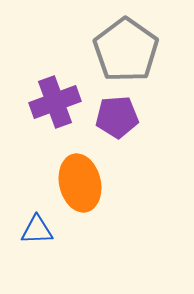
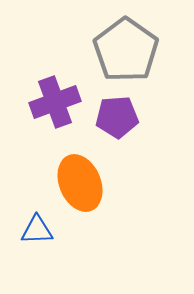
orange ellipse: rotated 10 degrees counterclockwise
